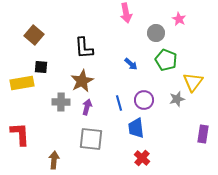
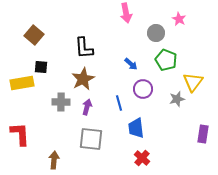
brown star: moved 1 px right, 2 px up
purple circle: moved 1 px left, 11 px up
